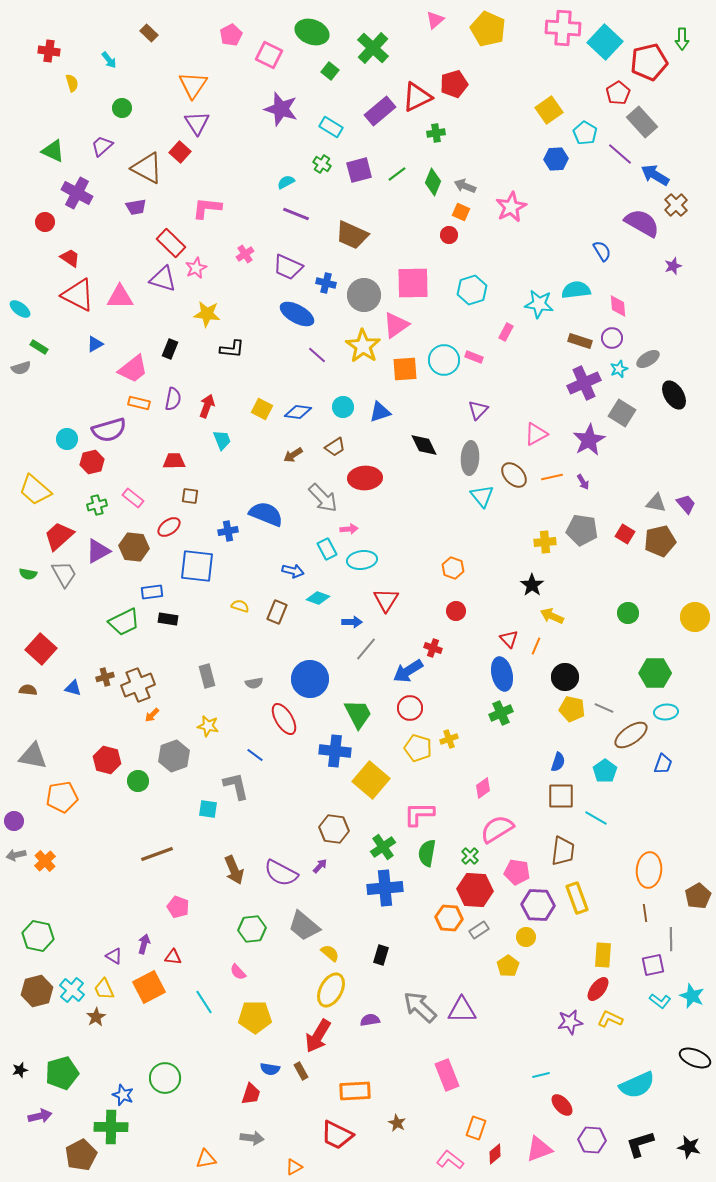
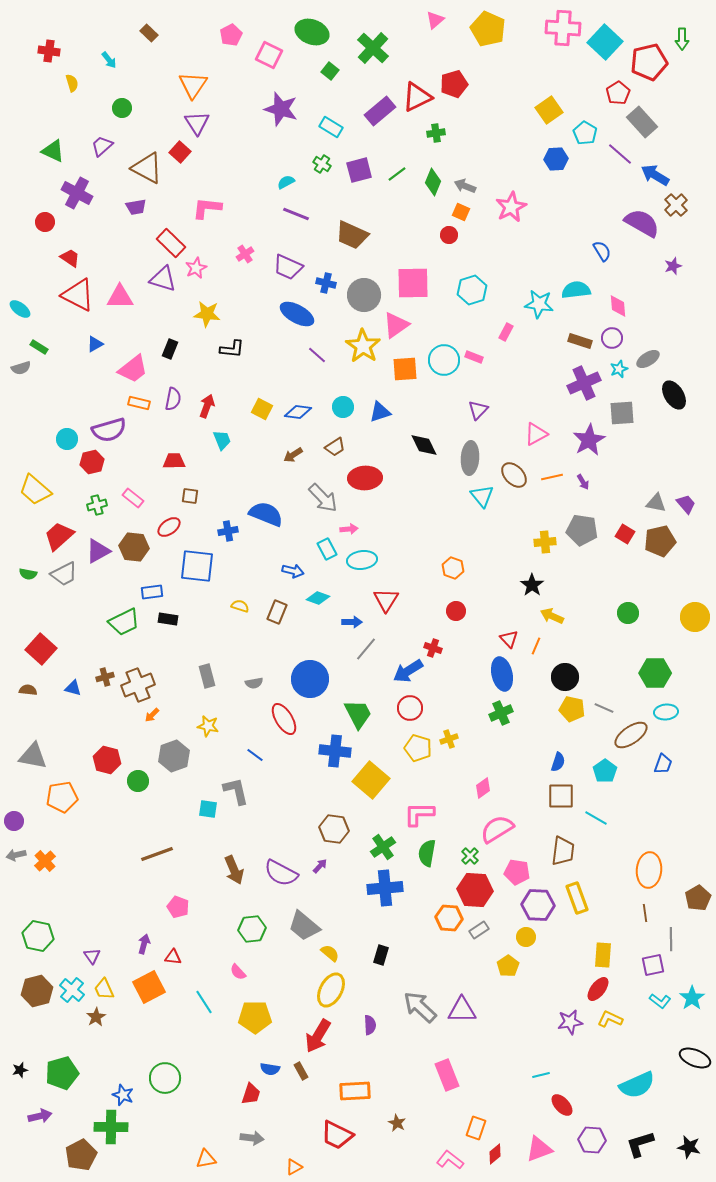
gray square at (622, 413): rotated 36 degrees counterclockwise
gray trapezoid at (64, 574): rotated 92 degrees clockwise
gray L-shape at (236, 786): moved 5 px down
brown pentagon at (698, 896): moved 2 px down
purple triangle at (114, 956): moved 22 px left; rotated 24 degrees clockwise
cyan star at (692, 996): moved 2 px down; rotated 15 degrees clockwise
purple semicircle at (370, 1020): moved 5 px down; rotated 96 degrees clockwise
